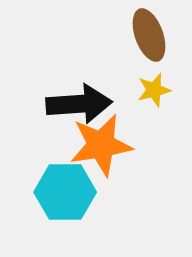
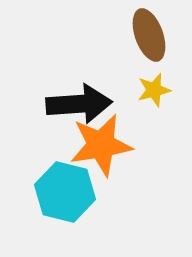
cyan hexagon: rotated 14 degrees clockwise
